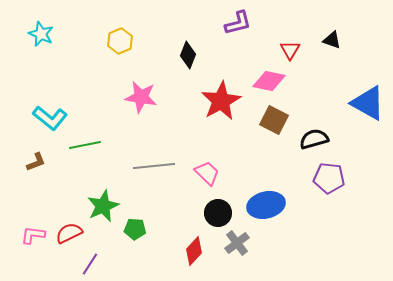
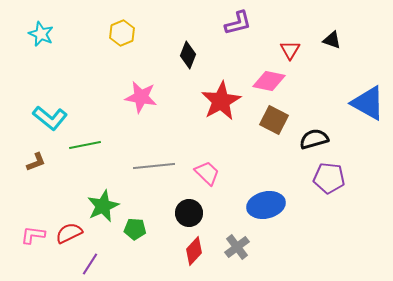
yellow hexagon: moved 2 px right, 8 px up
black circle: moved 29 px left
gray cross: moved 4 px down
